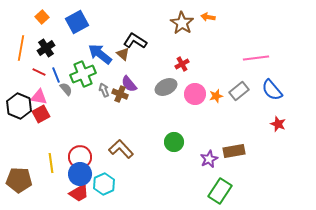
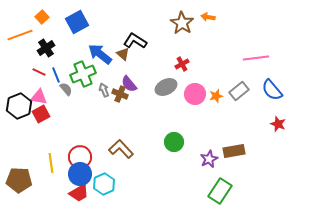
orange line: moved 1 px left, 13 px up; rotated 60 degrees clockwise
black hexagon: rotated 15 degrees clockwise
